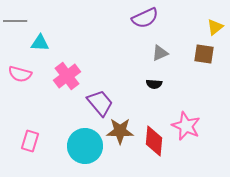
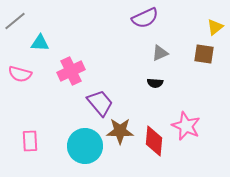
gray line: rotated 40 degrees counterclockwise
pink cross: moved 4 px right, 5 px up; rotated 12 degrees clockwise
black semicircle: moved 1 px right, 1 px up
pink rectangle: rotated 20 degrees counterclockwise
